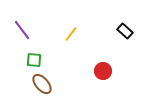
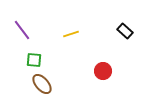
yellow line: rotated 35 degrees clockwise
